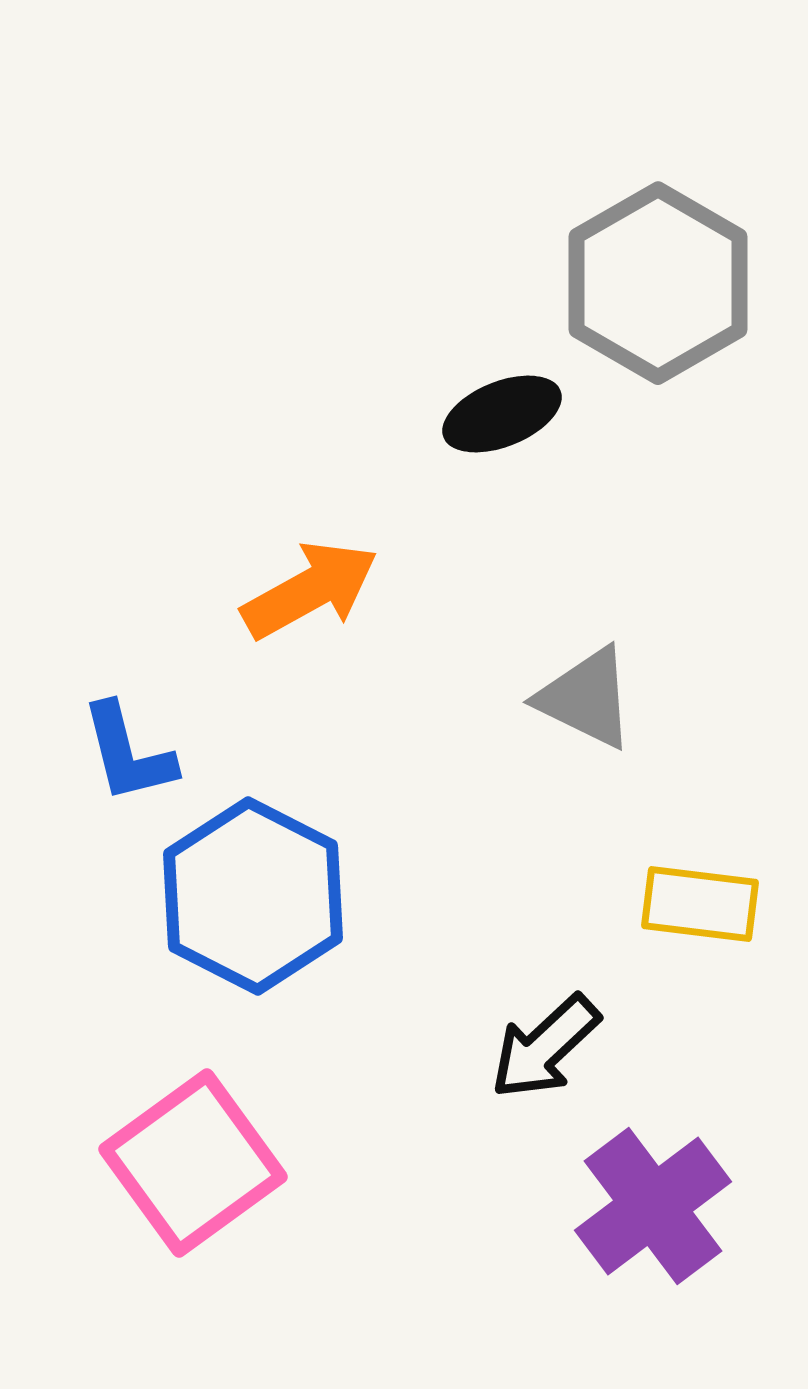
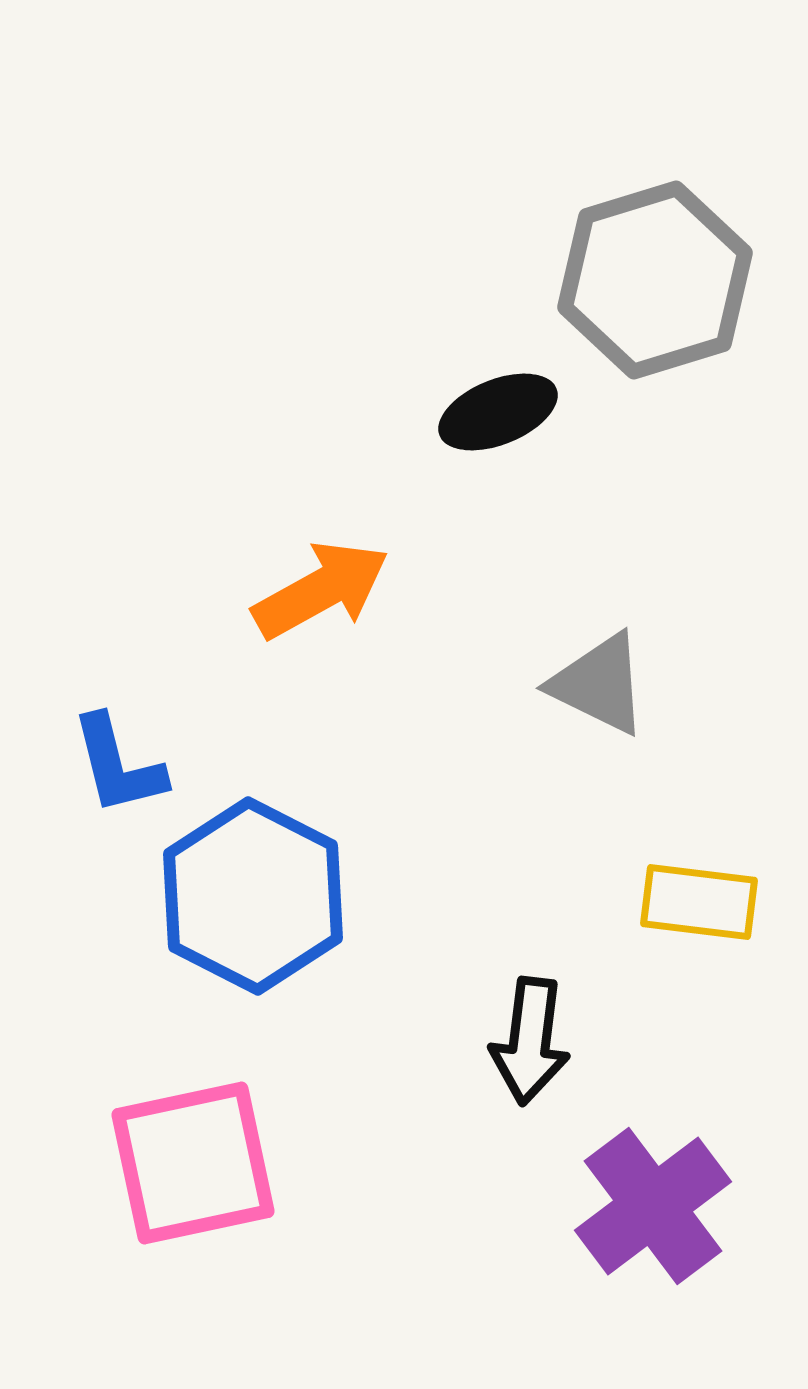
gray hexagon: moved 3 px left, 3 px up; rotated 13 degrees clockwise
black ellipse: moved 4 px left, 2 px up
orange arrow: moved 11 px right
gray triangle: moved 13 px right, 14 px up
blue L-shape: moved 10 px left, 12 px down
yellow rectangle: moved 1 px left, 2 px up
black arrow: moved 15 px left, 6 px up; rotated 40 degrees counterclockwise
pink square: rotated 24 degrees clockwise
